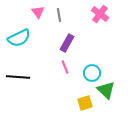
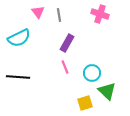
pink cross: rotated 18 degrees counterclockwise
green triangle: moved 1 px right, 1 px down
